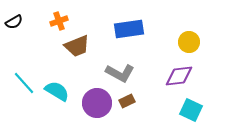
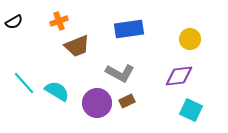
yellow circle: moved 1 px right, 3 px up
